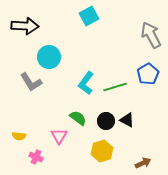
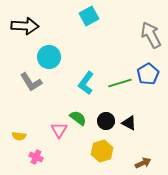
green line: moved 5 px right, 4 px up
black triangle: moved 2 px right, 3 px down
pink triangle: moved 6 px up
